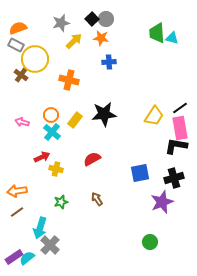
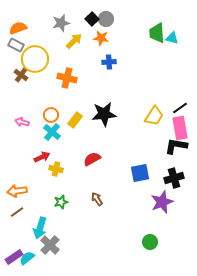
orange cross: moved 2 px left, 2 px up
